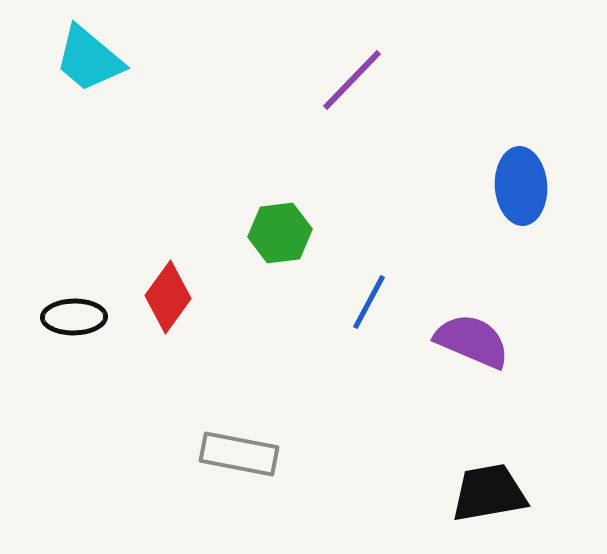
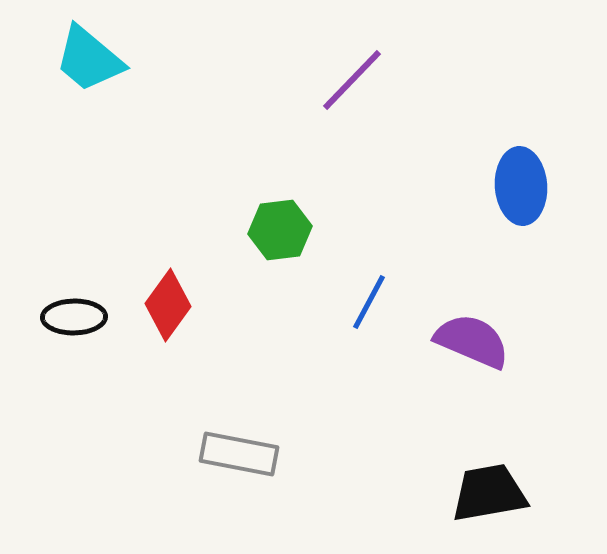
green hexagon: moved 3 px up
red diamond: moved 8 px down
